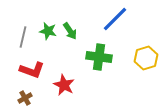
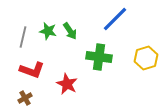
red star: moved 3 px right, 1 px up
